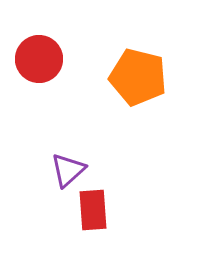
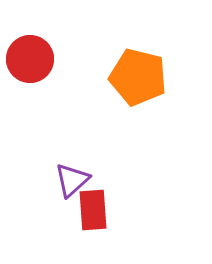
red circle: moved 9 px left
purple triangle: moved 4 px right, 10 px down
